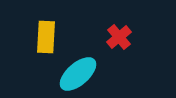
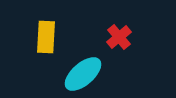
cyan ellipse: moved 5 px right
